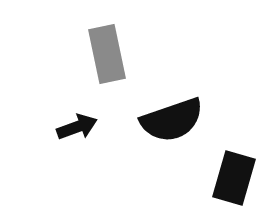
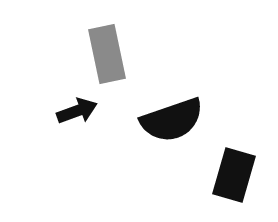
black arrow: moved 16 px up
black rectangle: moved 3 px up
